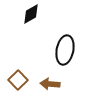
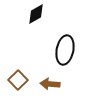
black diamond: moved 5 px right
